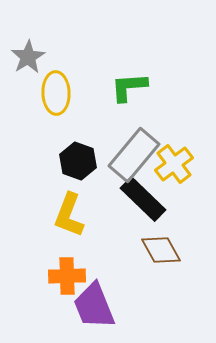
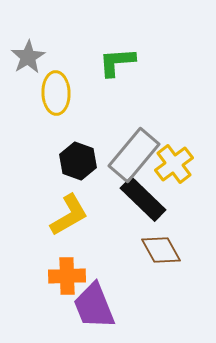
green L-shape: moved 12 px left, 25 px up
yellow L-shape: rotated 141 degrees counterclockwise
